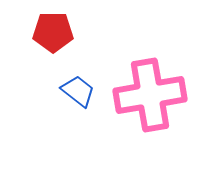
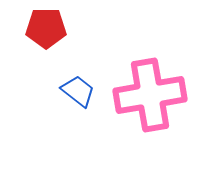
red pentagon: moved 7 px left, 4 px up
